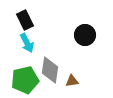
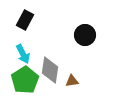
black rectangle: rotated 54 degrees clockwise
cyan arrow: moved 4 px left, 11 px down
green pentagon: rotated 20 degrees counterclockwise
